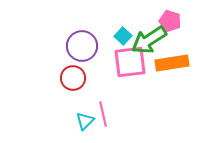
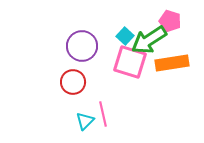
cyan square: moved 2 px right
pink square: rotated 24 degrees clockwise
red circle: moved 4 px down
